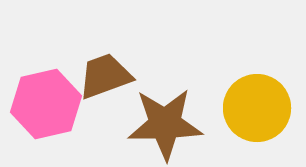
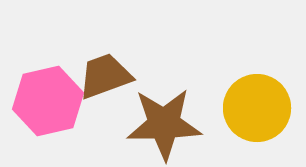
pink hexagon: moved 2 px right, 3 px up
brown star: moved 1 px left
